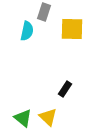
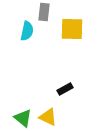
gray rectangle: rotated 12 degrees counterclockwise
black rectangle: rotated 28 degrees clockwise
yellow triangle: rotated 18 degrees counterclockwise
